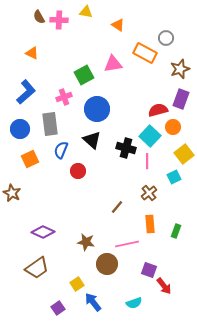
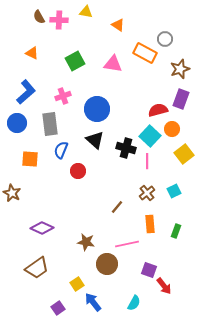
gray circle at (166, 38): moved 1 px left, 1 px down
pink triangle at (113, 64): rotated 18 degrees clockwise
green square at (84, 75): moved 9 px left, 14 px up
pink cross at (64, 97): moved 1 px left, 1 px up
orange circle at (173, 127): moved 1 px left, 2 px down
blue circle at (20, 129): moved 3 px left, 6 px up
black triangle at (92, 140): moved 3 px right
orange square at (30, 159): rotated 30 degrees clockwise
cyan square at (174, 177): moved 14 px down
brown cross at (149, 193): moved 2 px left
purple diamond at (43, 232): moved 1 px left, 4 px up
cyan semicircle at (134, 303): rotated 42 degrees counterclockwise
